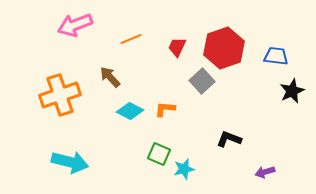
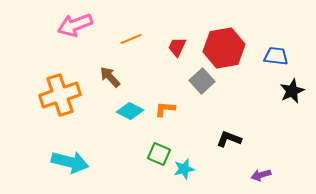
red hexagon: rotated 9 degrees clockwise
purple arrow: moved 4 px left, 3 px down
